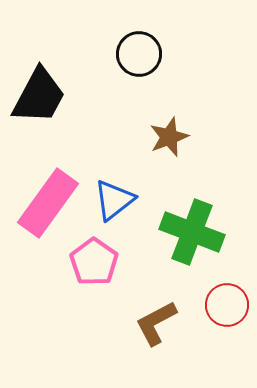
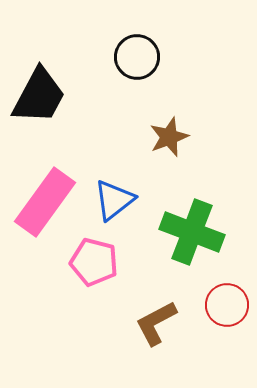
black circle: moved 2 px left, 3 px down
pink rectangle: moved 3 px left, 1 px up
pink pentagon: rotated 21 degrees counterclockwise
